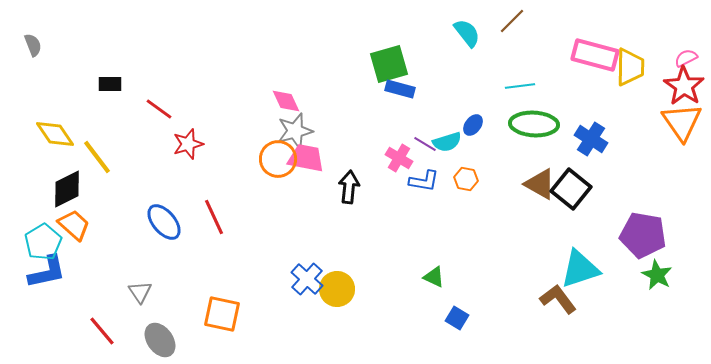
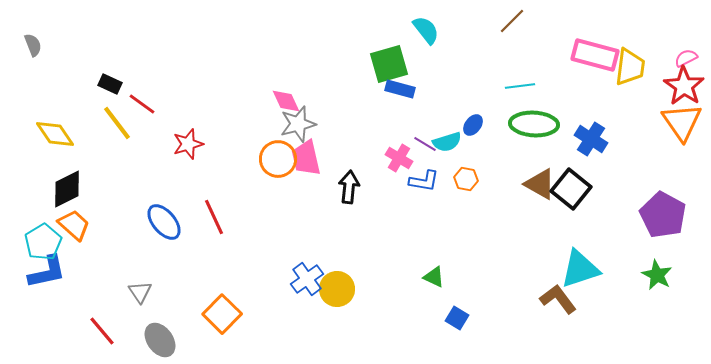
cyan semicircle at (467, 33): moved 41 px left, 3 px up
yellow trapezoid at (630, 67): rotated 6 degrees clockwise
black rectangle at (110, 84): rotated 25 degrees clockwise
red line at (159, 109): moved 17 px left, 5 px up
gray star at (295, 131): moved 3 px right, 7 px up
yellow line at (97, 157): moved 20 px right, 34 px up
pink trapezoid at (306, 158): rotated 114 degrees counterclockwise
purple pentagon at (643, 235): moved 20 px right, 20 px up; rotated 18 degrees clockwise
blue cross at (307, 279): rotated 12 degrees clockwise
orange square at (222, 314): rotated 33 degrees clockwise
